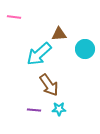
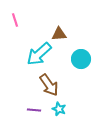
pink line: moved 1 px right, 3 px down; rotated 64 degrees clockwise
cyan circle: moved 4 px left, 10 px down
cyan star: rotated 24 degrees clockwise
